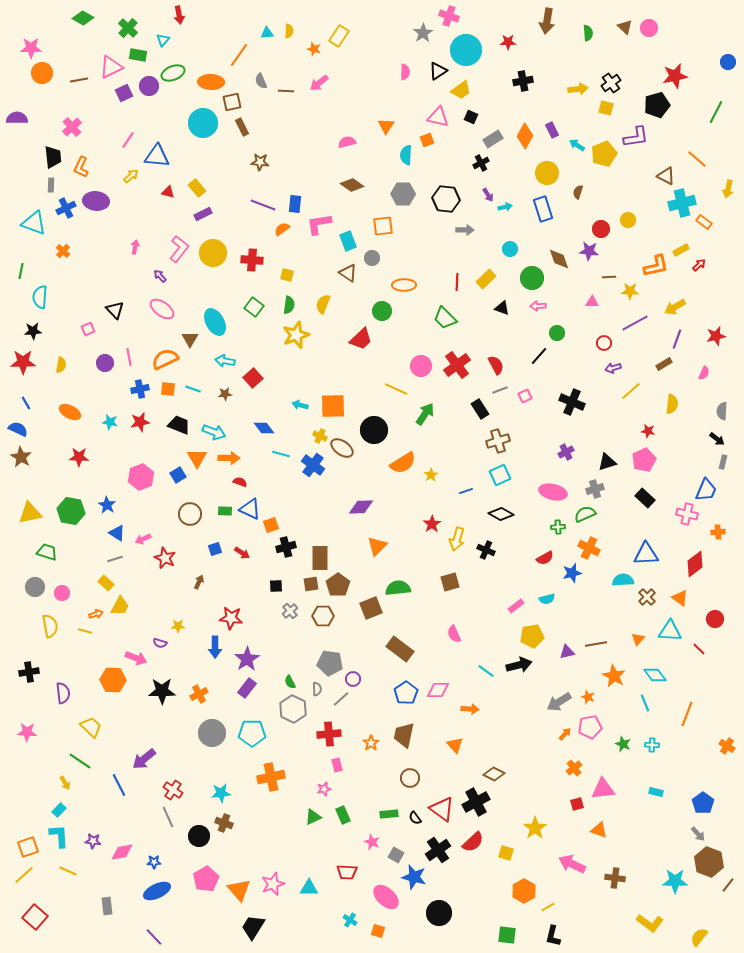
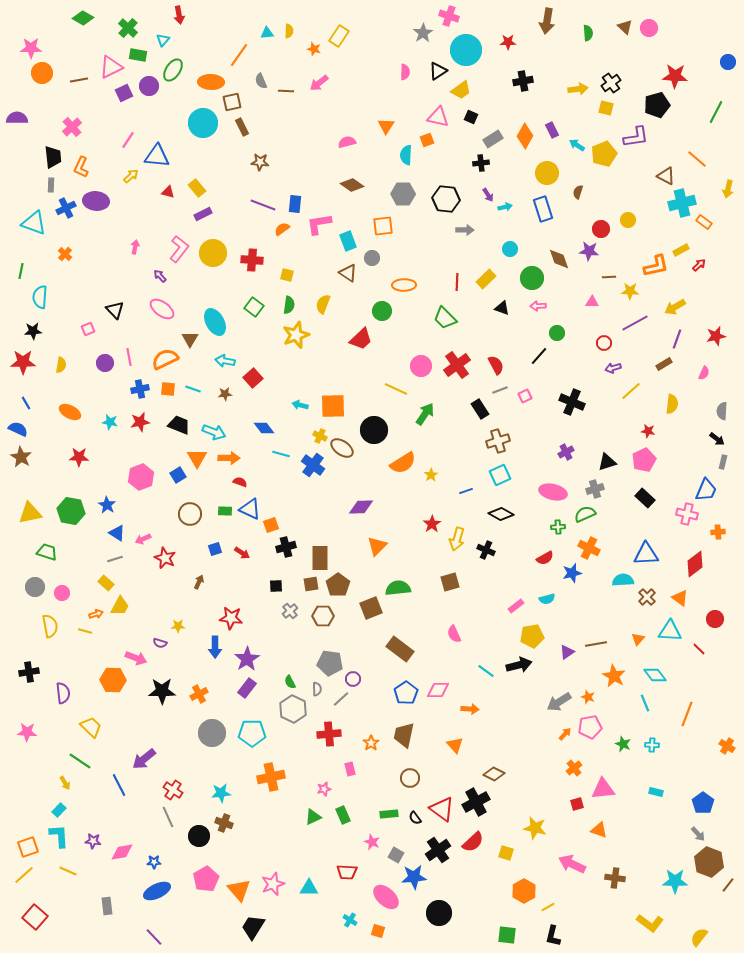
green ellipse at (173, 73): moved 3 px up; rotated 35 degrees counterclockwise
red star at (675, 76): rotated 15 degrees clockwise
black cross at (481, 163): rotated 21 degrees clockwise
orange cross at (63, 251): moved 2 px right, 3 px down
purple triangle at (567, 652): rotated 21 degrees counterclockwise
pink rectangle at (337, 765): moved 13 px right, 4 px down
yellow star at (535, 828): rotated 25 degrees counterclockwise
blue star at (414, 877): rotated 20 degrees counterclockwise
